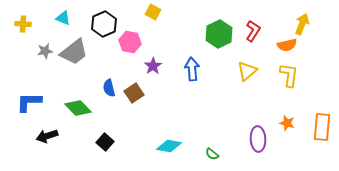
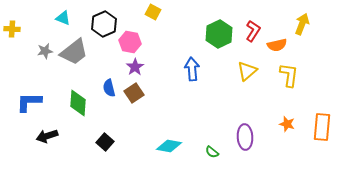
yellow cross: moved 11 px left, 5 px down
orange semicircle: moved 10 px left
purple star: moved 18 px left, 1 px down
green diamond: moved 5 px up; rotated 48 degrees clockwise
orange star: moved 1 px down
purple ellipse: moved 13 px left, 2 px up
green semicircle: moved 2 px up
